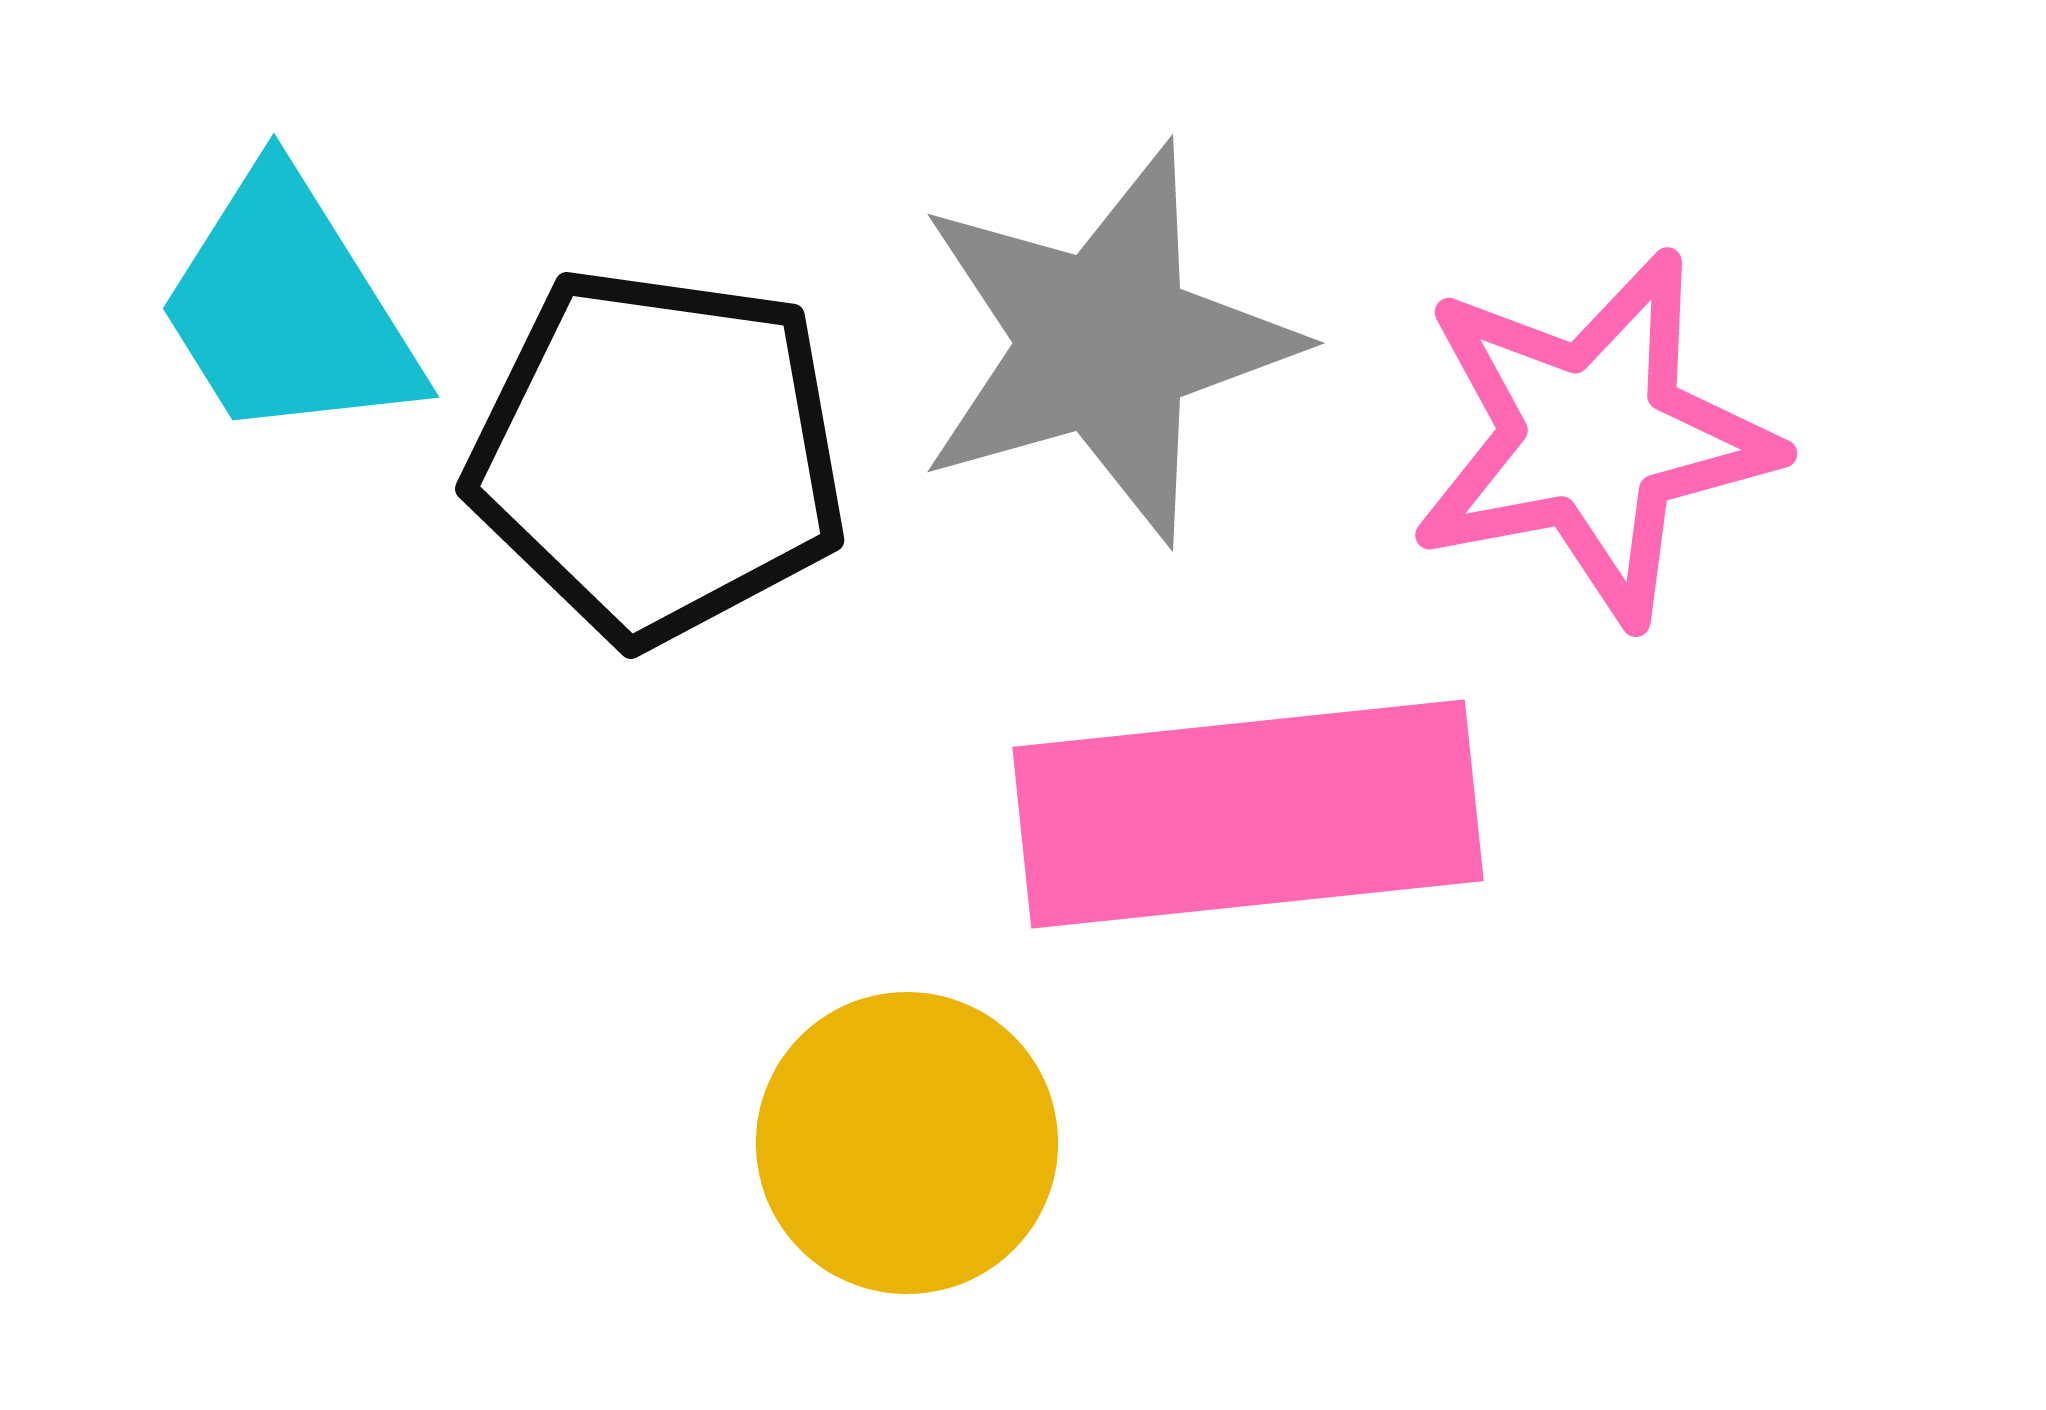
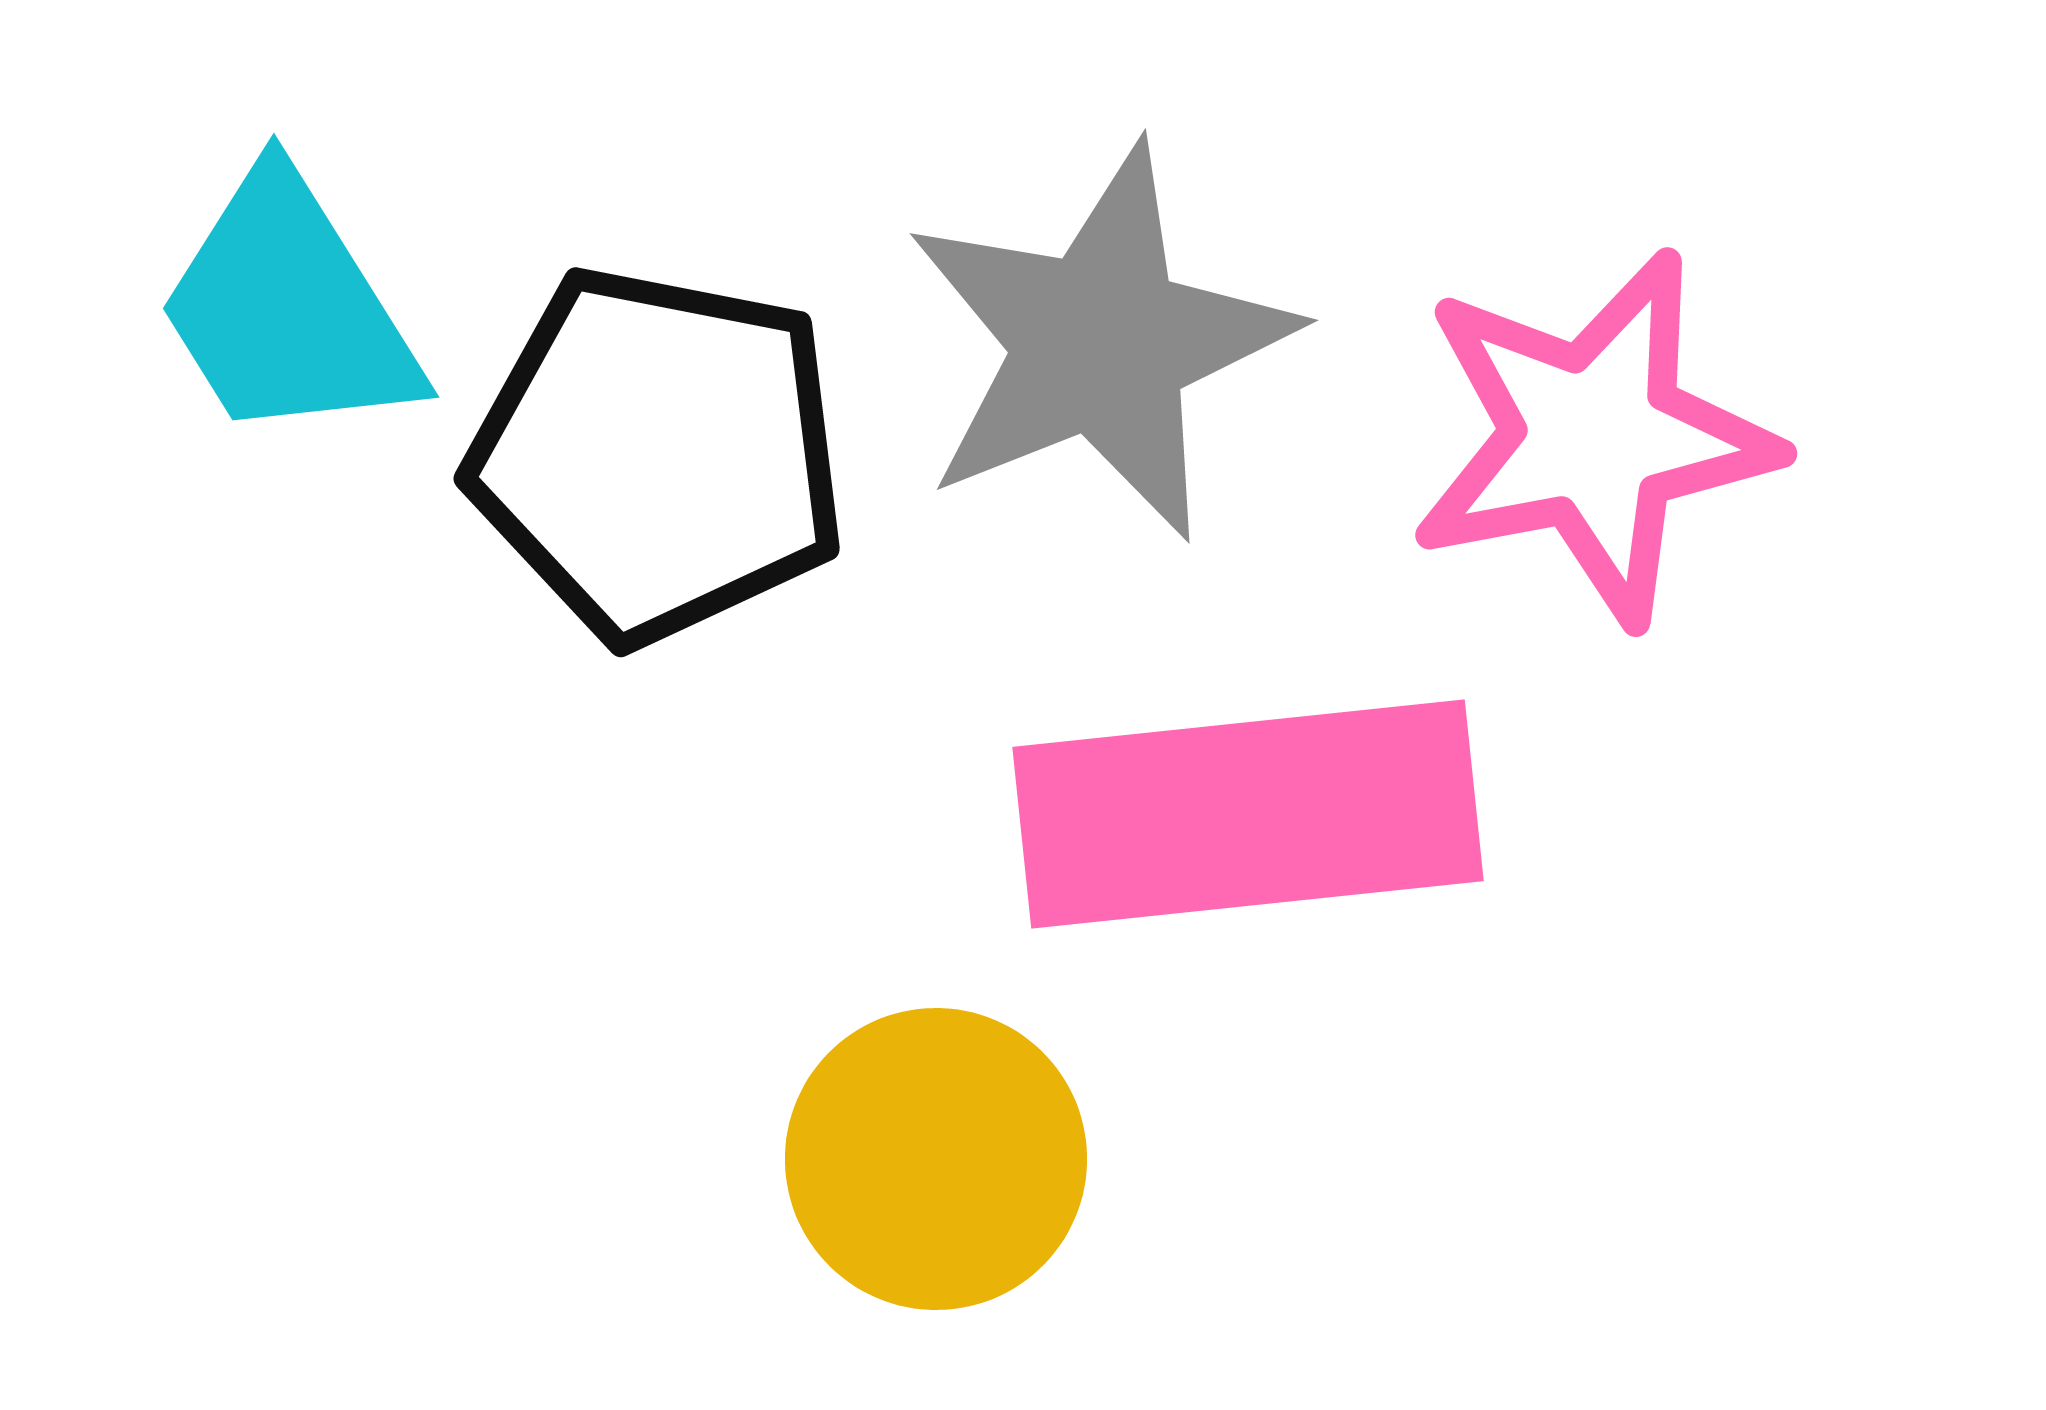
gray star: moved 5 px left; rotated 6 degrees counterclockwise
black pentagon: rotated 3 degrees clockwise
yellow circle: moved 29 px right, 16 px down
